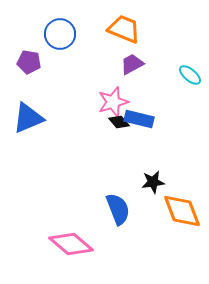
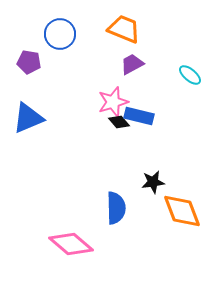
blue rectangle: moved 3 px up
blue semicircle: moved 2 px left, 1 px up; rotated 20 degrees clockwise
